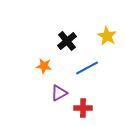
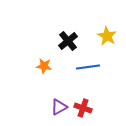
black cross: moved 1 px right
blue line: moved 1 px right, 1 px up; rotated 20 degrees clockwise
purple triangle: moved 14 px down
red cross: rotated 18 degrees clockwise
